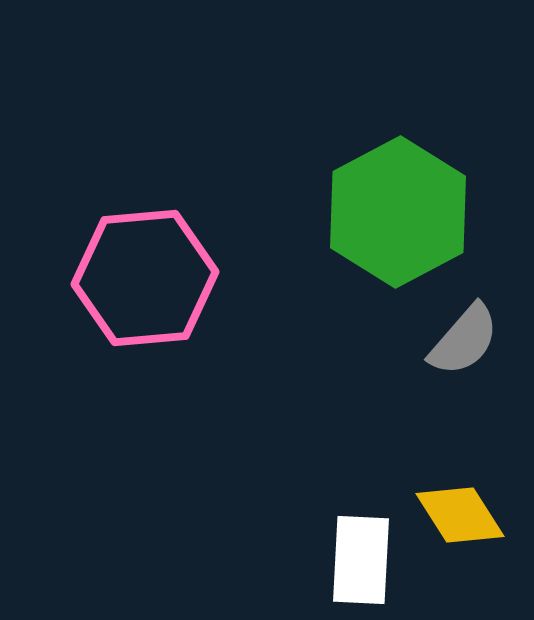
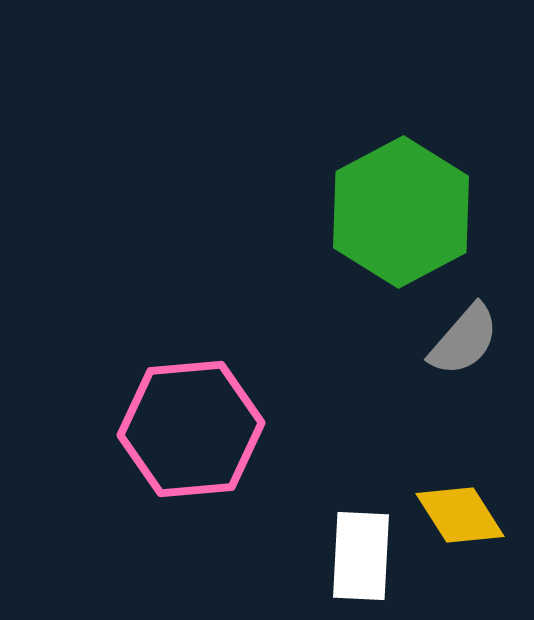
green hexagon: moved 3 px right
pink hexagon: moved 46 px right, 151 px down
white rectangle: moved 4 px up
